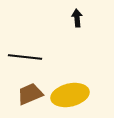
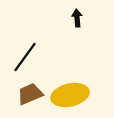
black line: rotated 60 degrees counterclockwise
